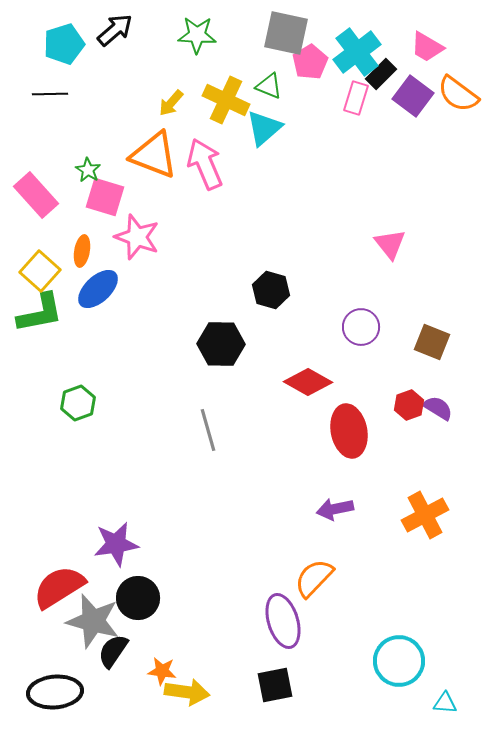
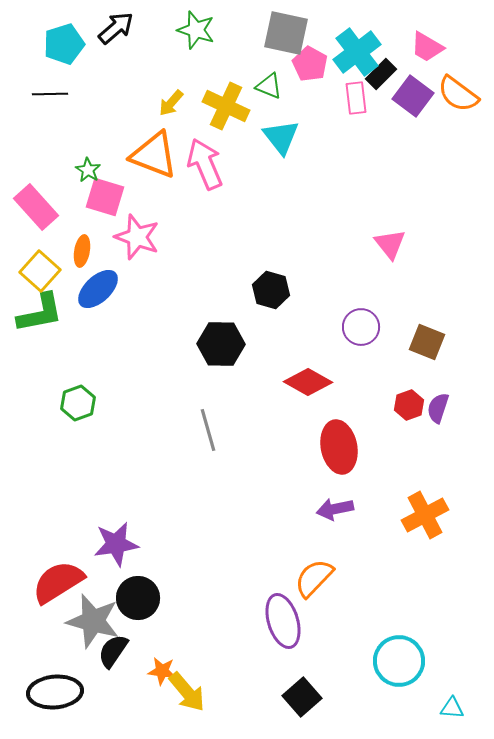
black arrow at (115, 30): moved 1 px right, 2 px up
green star at (197, 35): moved 1 px left, 5 px up; rotated 15 degrees clockwise
pink pentagon at (310, 62): moved 2 px down; rotated 12 degrees counterclockwise
pink rectangle at (356, 98): rotated 24 degrees counterclockwise
yellow cross at (226, 100): moved 6 px down
cyan triangle at (264, 128): moved 17 px right, 9 px down; rotated 27 degrees counterclockwise
pink rectangle at (36, 195): moved 12 px down
brown square at (432, 342): moved 5 px left
purple semicircle at (438, 408): rotated 104 degrees counterclockwise
red ellipse at (349, 431): moved 10 px left, 16 px down
red semicircle at (59, 587): moved 1 px left, 5 px up
black square at (275, 685): moved 27 px right, 12 px down; rotated 30 degrees counterclockwise
yellow arrow at (187, 692): rotated 42 degrees clockwise
cyan triangle at (445, 703): moved 7 px right, 5 px down
